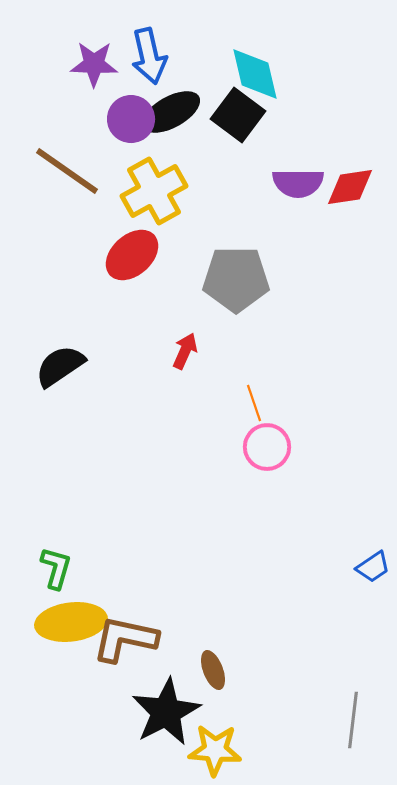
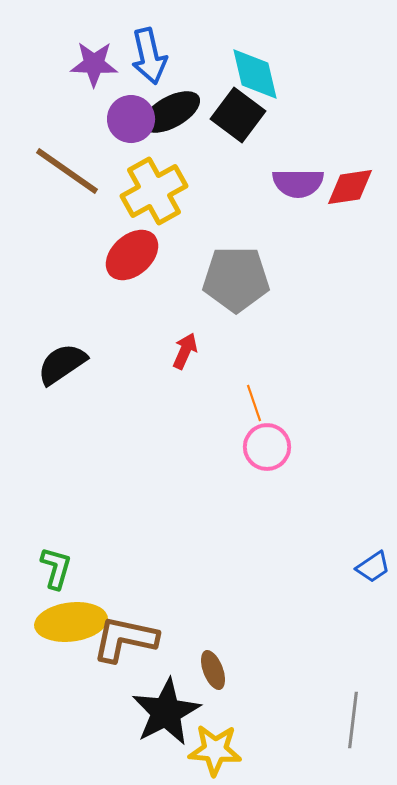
black semicircle: moved 2 px right, 2 px up
